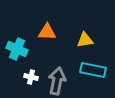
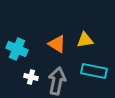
orange triangle: moved 10 px right, 12 px down; rotated 30 degrees clockwise
cyan rectangle: moved 1 px right, 1 px down
